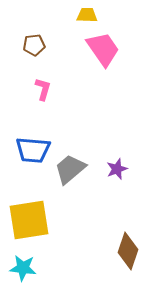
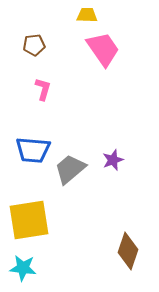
purple star: moved 4 px left, 9 px up
